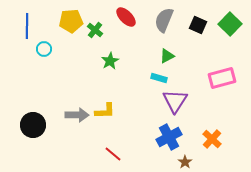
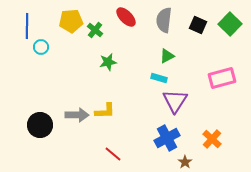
gray semicircle: rotated 15 degrees counterclockwise
cyan circle: moved 3 px left, 2 px up
green star: moved 2 px left, 1 px down; rotated 18 degrees clockwise
black circle: moved 7 px right
blue cross: moved 2 px left, 1 px down
